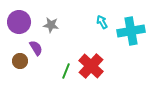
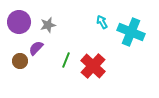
gray star: moved 3 px left; rotated 21 degrees counterclockwise
cyan cross: moved 1 px down; rotated 32 degrees clockwise
purple semicircle: rotated 105 degrees counterclockwise
red cross: moved 2 px right
green line: moved 11 px up
